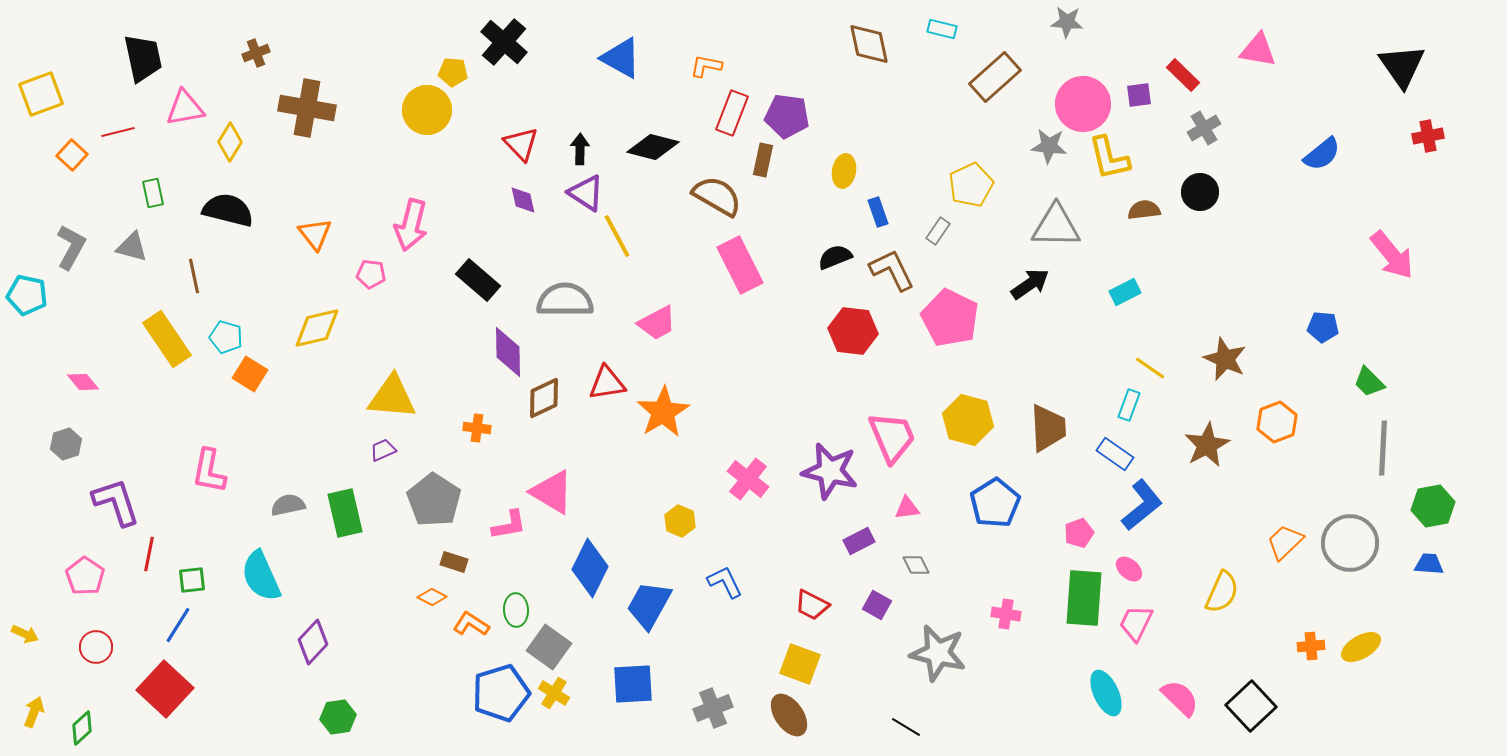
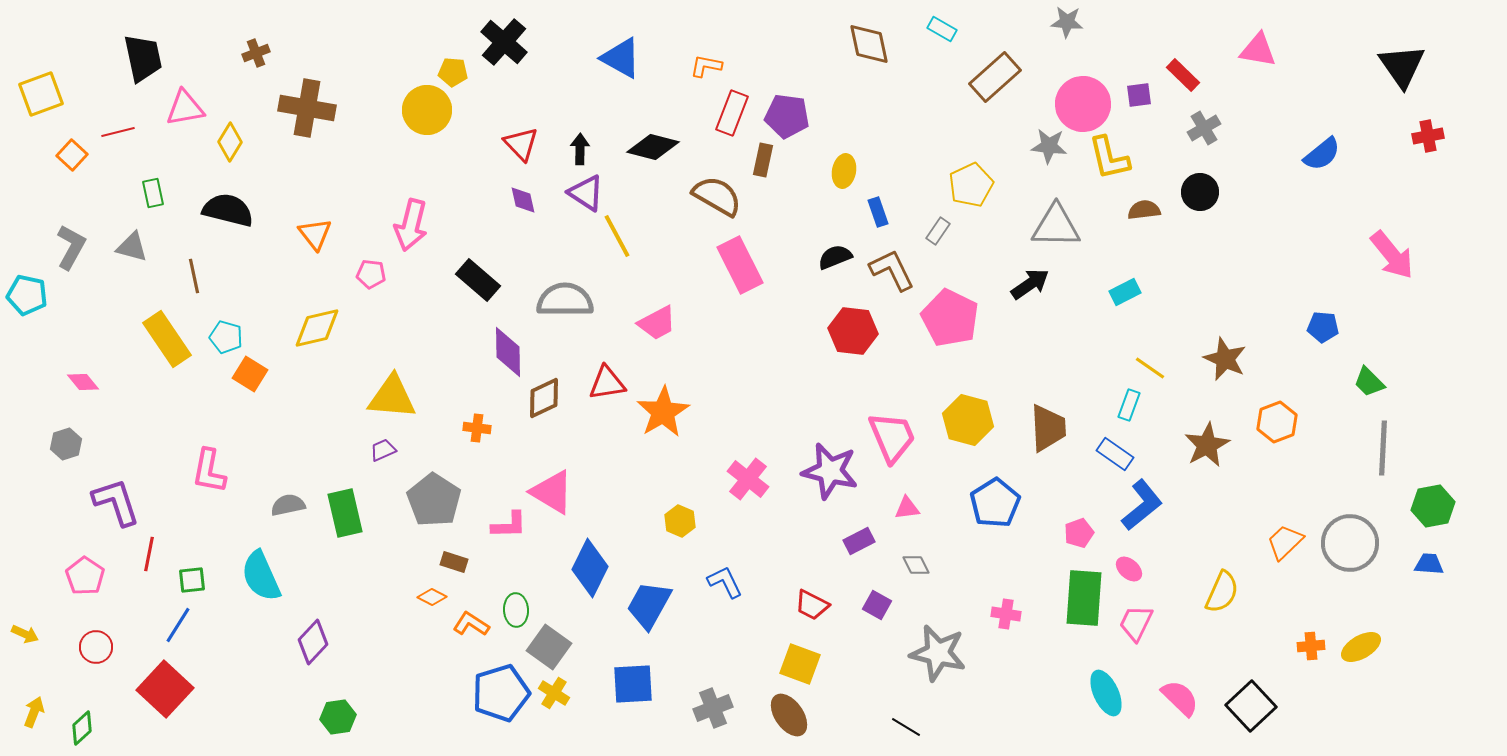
cyan rectangle at (942, 29): rotated 16 degrees clockwise
pink L-shape at (509, 525): rotated 9 degrees clockwise
